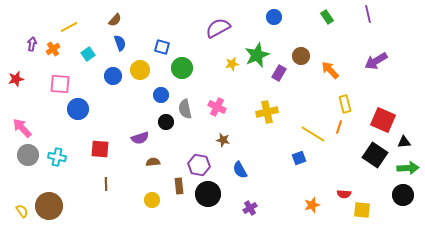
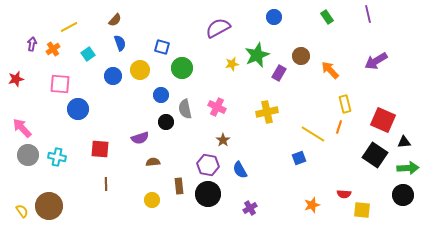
brown star at (223, 140): rotated 24 degrees clockwise
purple hexagon at (199, 165): moved 9 px right
